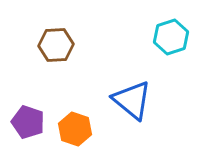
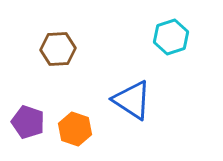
brown hexagon: moved 2 px right, 4 px down
blue triangle: rotated 6 degrees counterclockwise
